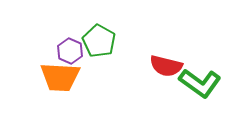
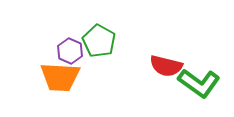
green L-shape: moved 1 px left
